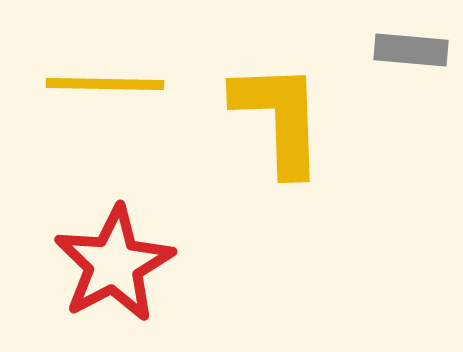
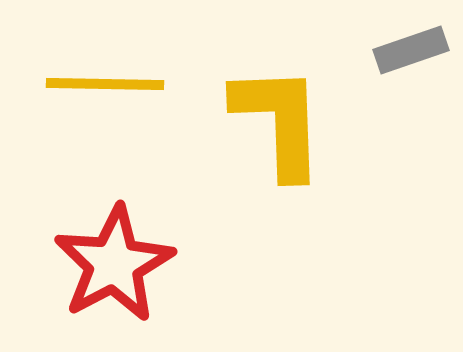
gray rectangle: rotated 24 degrees counterclockwise
yellow L-shape: moved 3 px down
